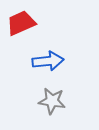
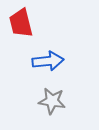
red trapezoid: rotated 80 degrees counterclockwise
